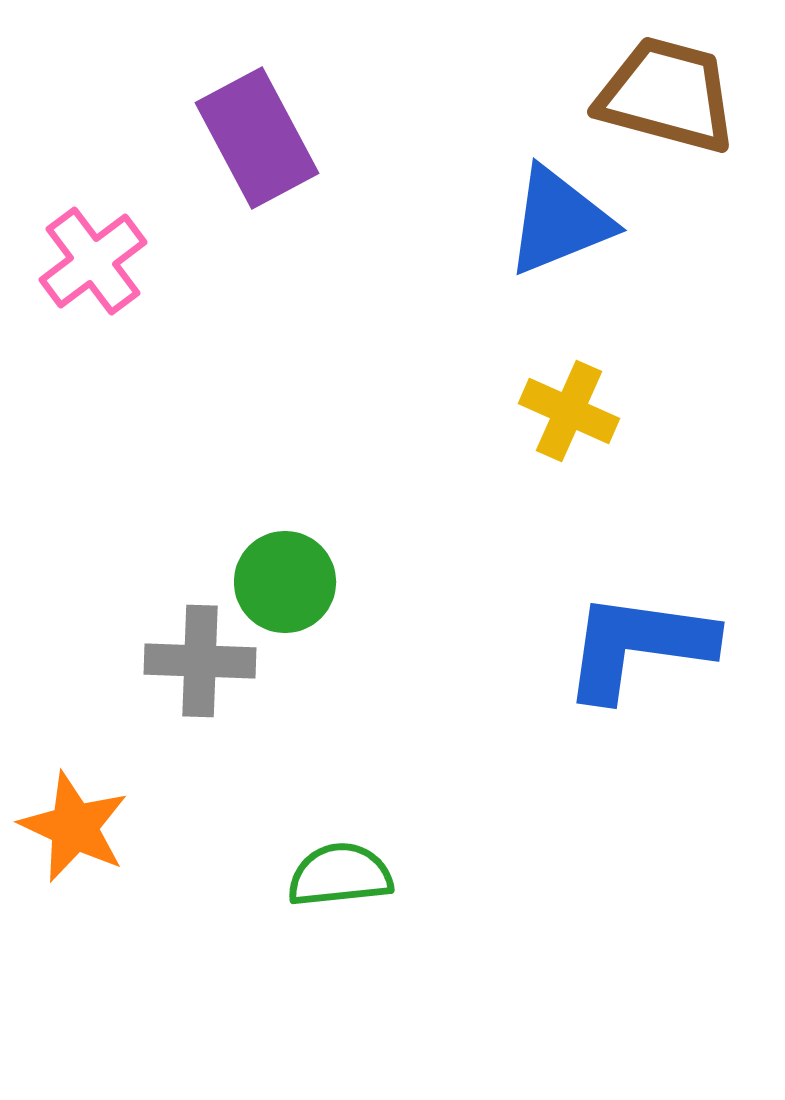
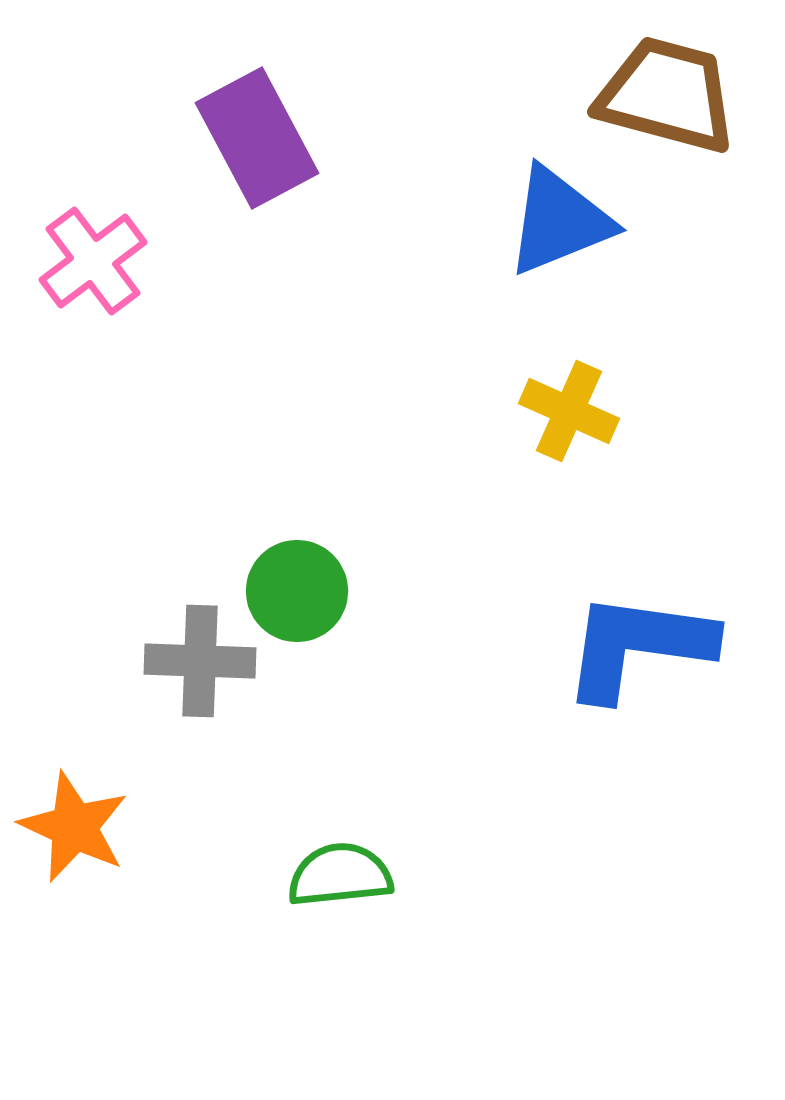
green circle: moved 12 px right, 9 px down
